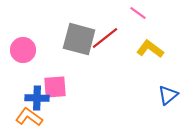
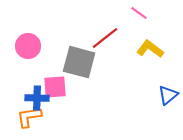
pink line: moved 1 px right
gray square: moved 23 px down
pink circle: moved 5 px right, 4 px up
orange L-shape: rotated 44 degrees counterclockwise
